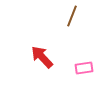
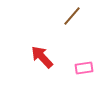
brown line: rotated 20 degrees clockwise
